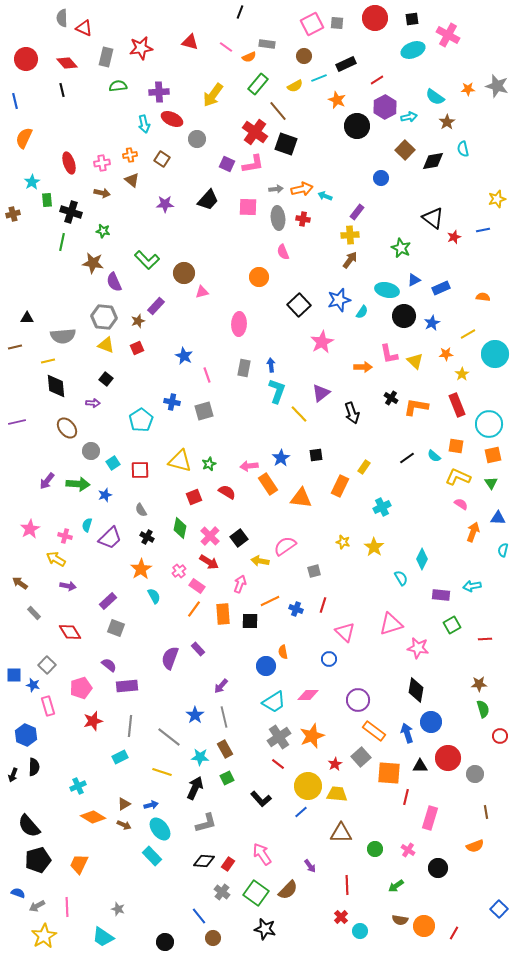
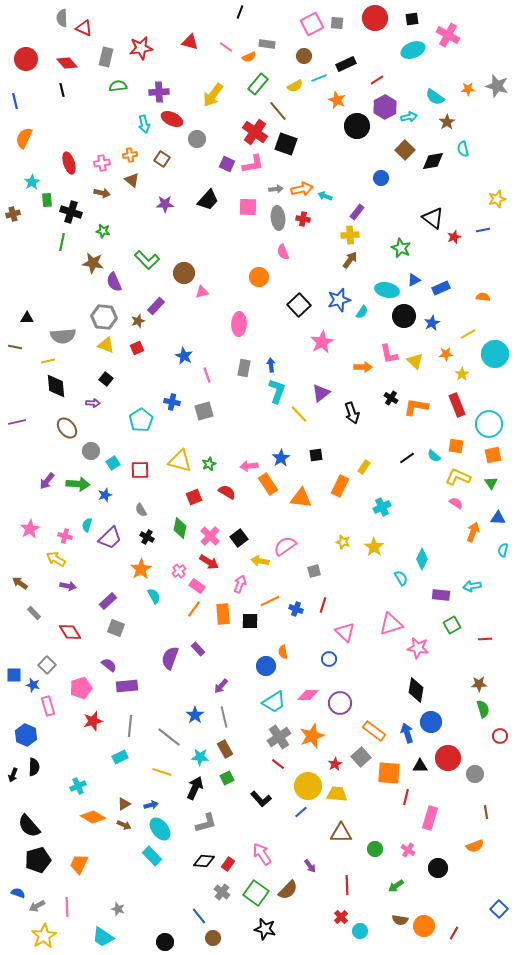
brown line at (15, 347): rotated 24 degrees clockwise
pink semicircle at (461, 504): moved 5 px left, 1 px up
purple circle at (358, 700): moved 18 px left, 3 px down
